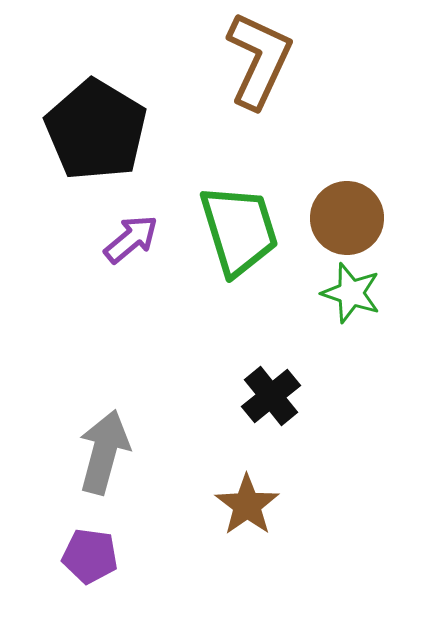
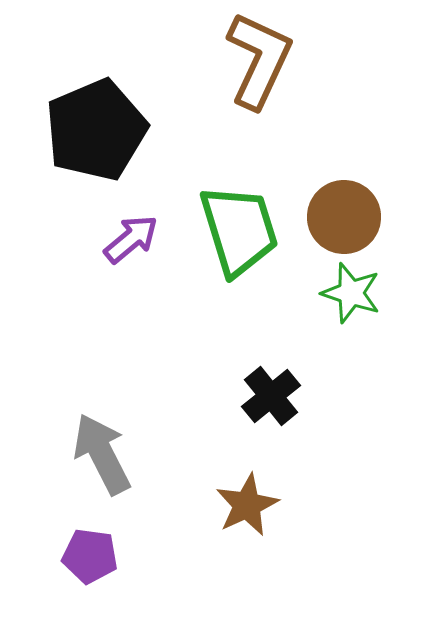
black pentagon: rotated 18 degrees clockwise
brown circle: moved 3 px left, 1 px up
gray arrow: moved 2 px left, 2 px down; rotated 42 degrees counterclockwise
brown star: rotated 10 degrees clockwise
